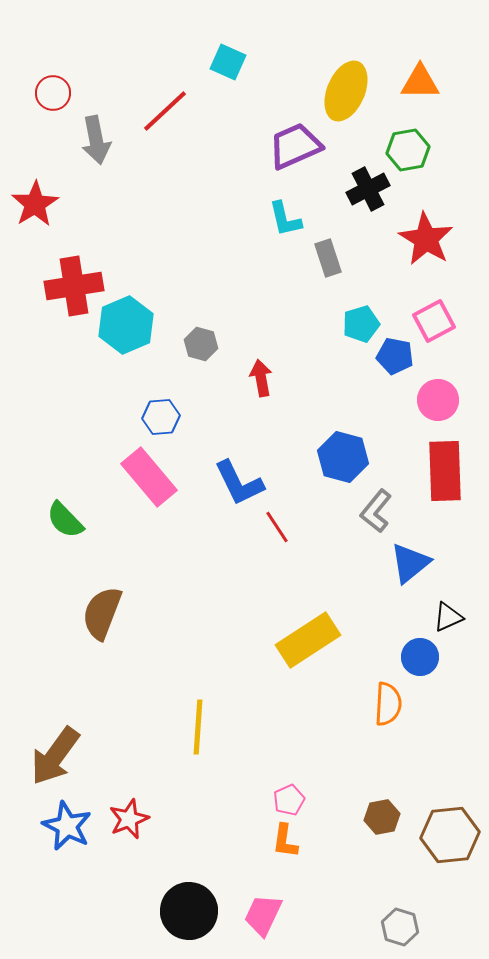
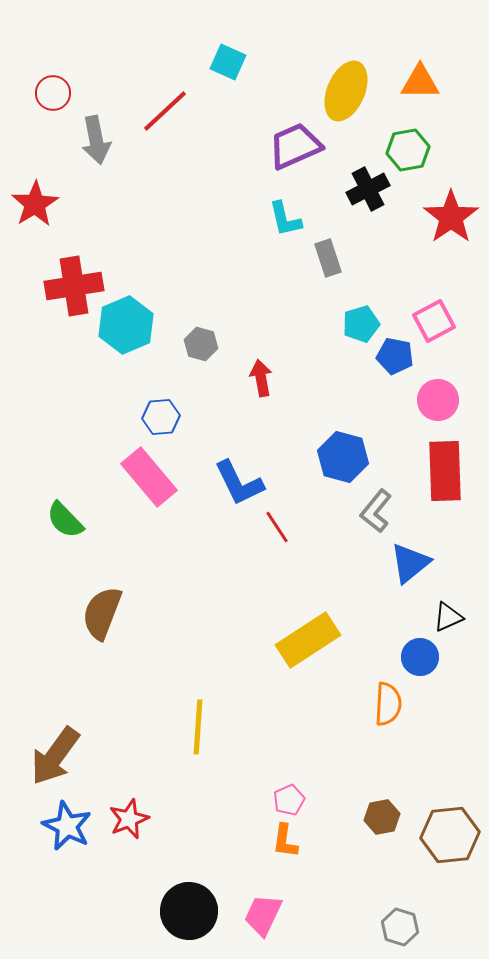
red star at (426, 239): moved 25 px right, 22 px up; rotated 6 degrees clockwise
